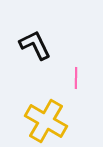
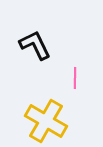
pink line: moved 1 px left
